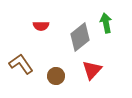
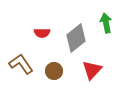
red semicircle: moved 1 px right, 7 px down
gray diamond: moved 4 px left, 1 px down
brown circle: moved 2 px left, 5 px up
